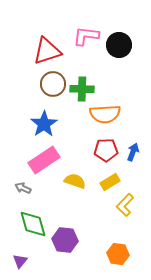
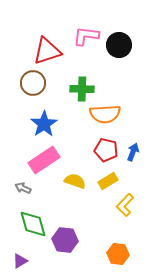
brown circle: moved 20 px left, 1 px up
red pentagon: rotated 15 degrees clockwise
yellow rectangle: moved 2 px left, 1 px up
purple triangle: rotated 21 degrees clockwise
